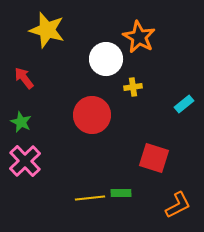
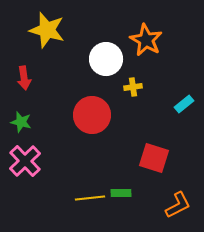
orange star: moved 7 px right, 3 px down
red arrow: rotated 150 degrees counterclockwise
green star: rotated 10 degrees counterclockwise
